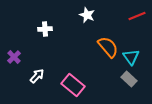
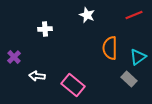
red line: moved 3 px left, 1 px up
orange semicircle: moved 2 px right, 1 px down; rotated 140 degrees counterclockwise
cyan triangle: moved 7 px right; rotated 30 degrees clockwise
white arrow: rotated 126 degrees counterclockwise
